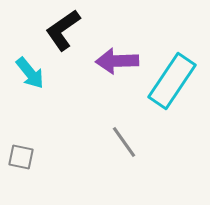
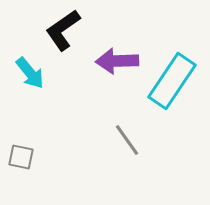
gray line: moved 3 px right, 2 px up
